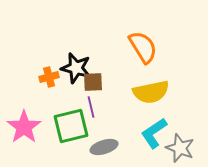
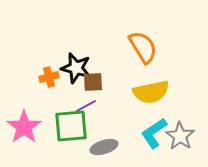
purple line: moved 5 px left, 1 px up; rotated 75 degrees clockwise
green square: rotated 9 degrees clockwise
gray star: moved 12 px up; rotated 12 degrees clockwise
